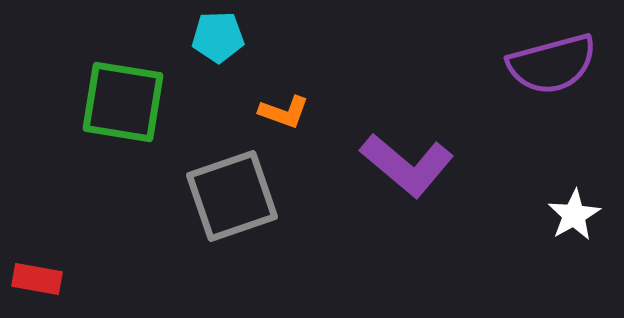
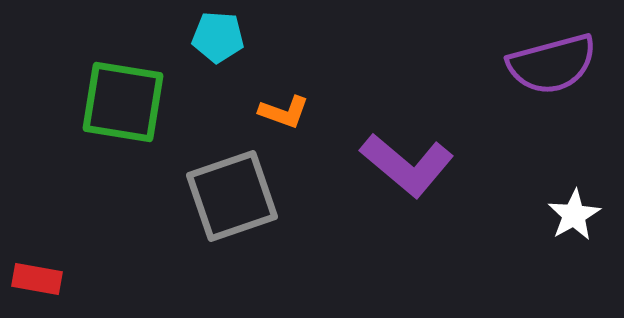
cyan pentagon: rotated 6 degrees clockwise
